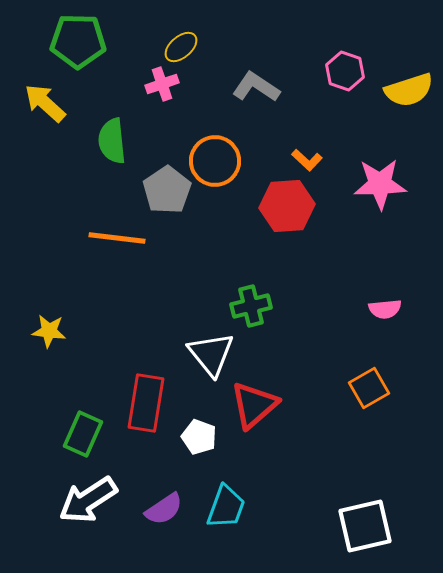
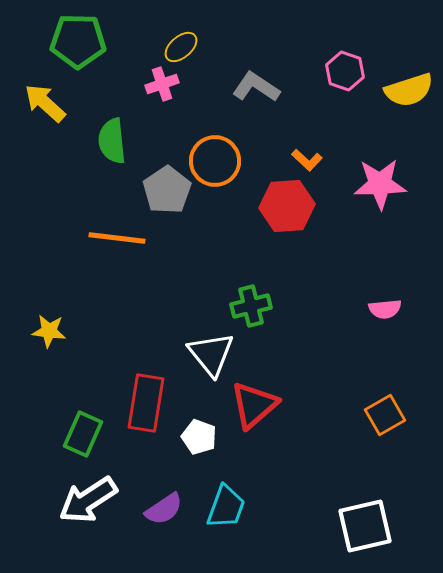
orange square: moved 16 px right, 27 px down
